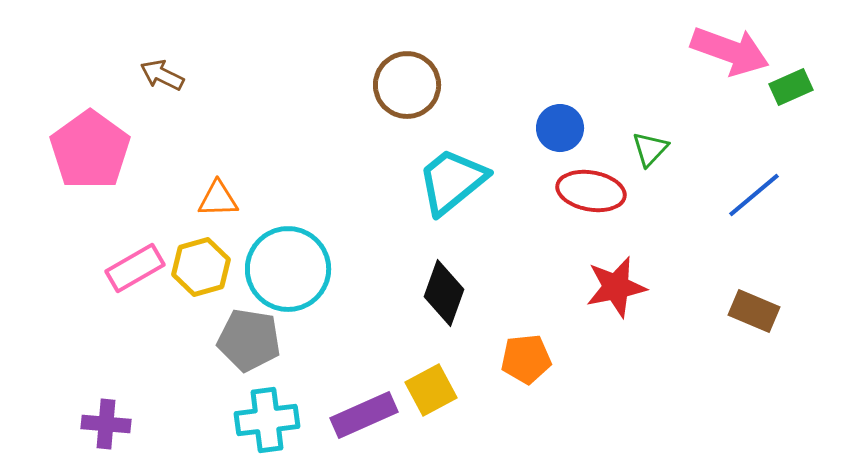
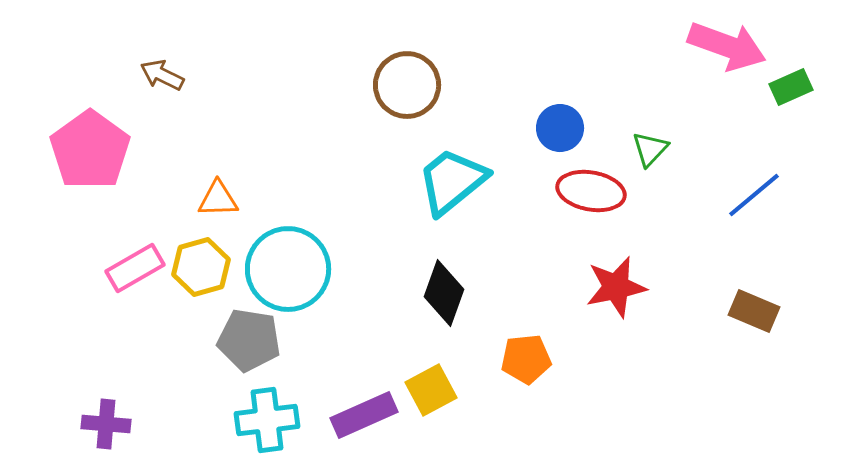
pink arrow: moved 3 px left, 5 px up
